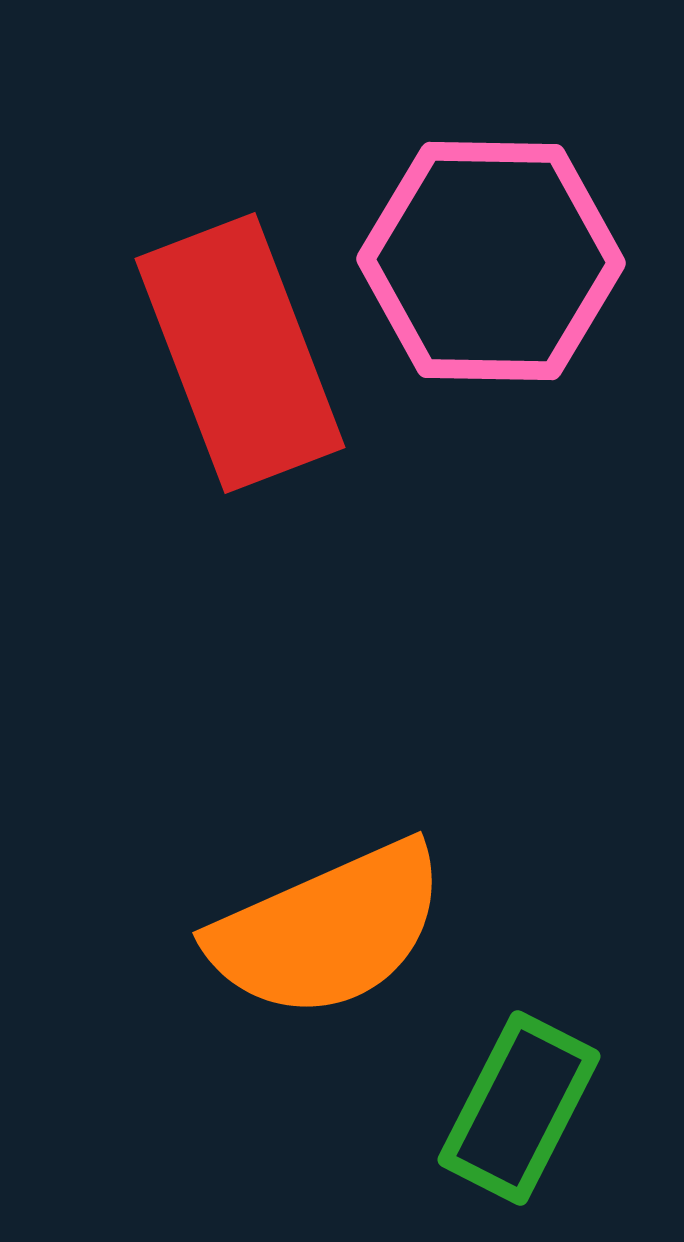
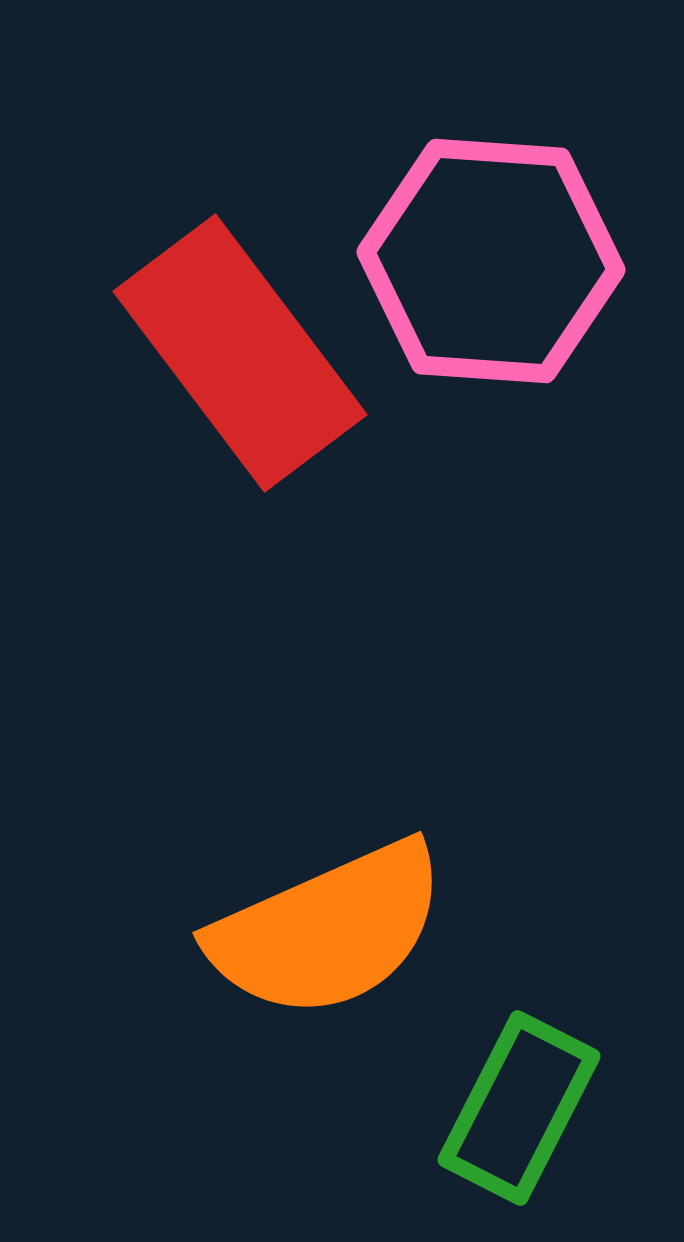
pink hexagon: rotated 3 degrees clockwise
red rectangle: rotated 16 degrees counterclockwise
